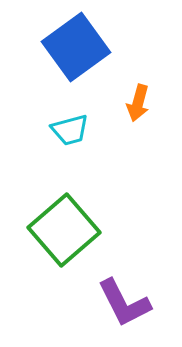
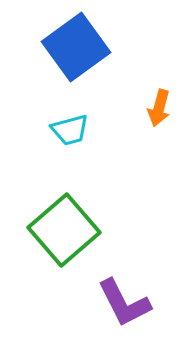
orange arrow: moved 21 px right, 5 px down
